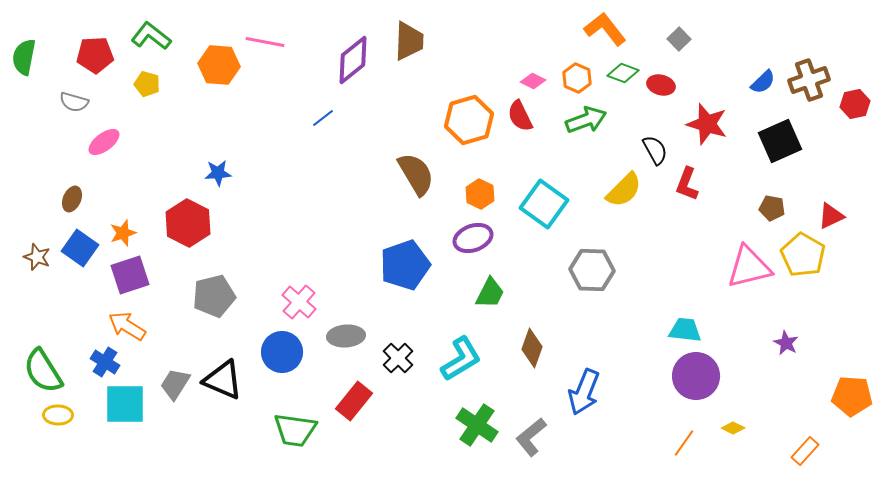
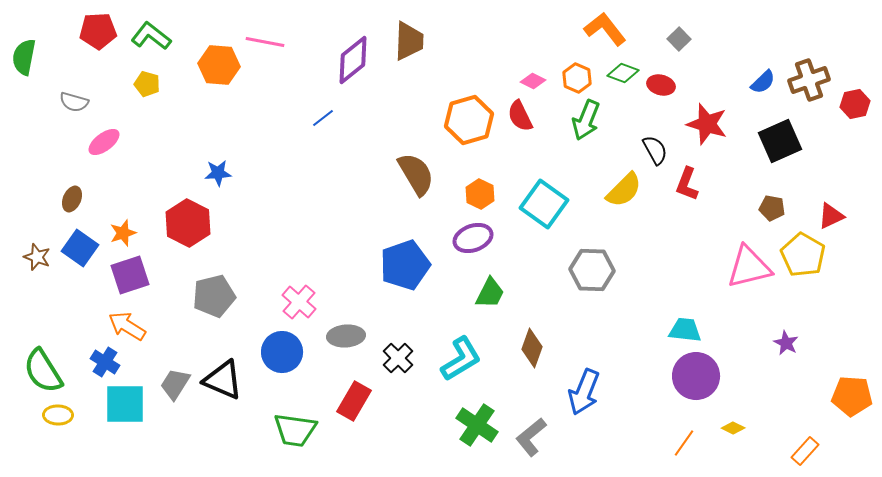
red pentagon at (95, 55): moved 3 px right, 24 px up
green arrow at (586, 120): rotated 132 degrees clockwise
red rectangle at (354, 401): rotated 9 degrees counterclockwise
